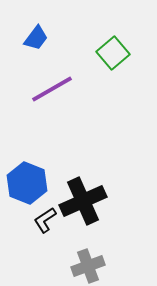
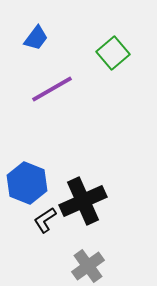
gray cross: rotated 16 degrees counterclockwise
